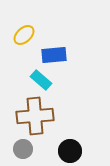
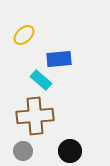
blue rectangle: moved 5 px right, 4 px down
gray circle: moved 2 px down
